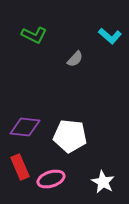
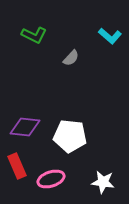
gray semicircle: moved 4 px left, 1 px up
red rectangle: moved 3 px left, 1 px up
white star: rotated 20 degrees counterclockwise
